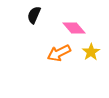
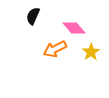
black semicircle: moved 1 px left, 1 px down
orange arrow: moved 4 px left, 4 px up
